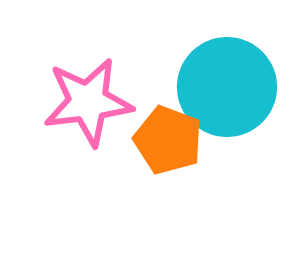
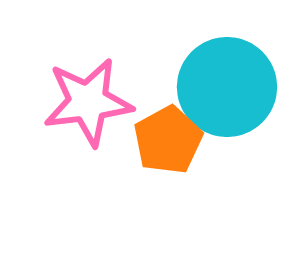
orange pentagon: rotated 22 degrees clockwise
